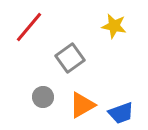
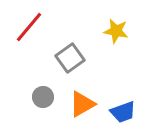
yellow star: moved 2 px right, 5 px down
orange triangle: moved 1 px up
blue trapezoid: moved 2 px right, 1 px up
